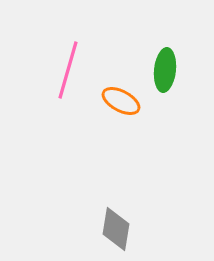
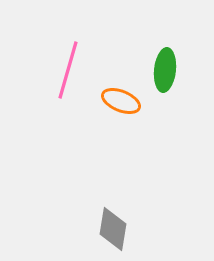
orange ellipse: rotated 6 degrees counterclockwise
gray diamond: moved 3 px left
